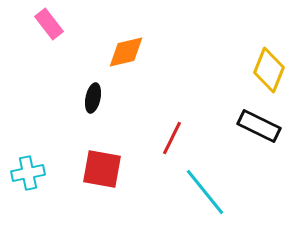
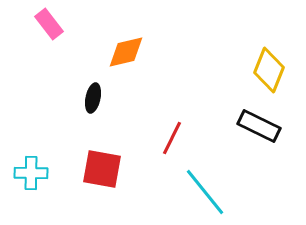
cyan cross: moved 3 px right; rotated 12 degrees clockwise
